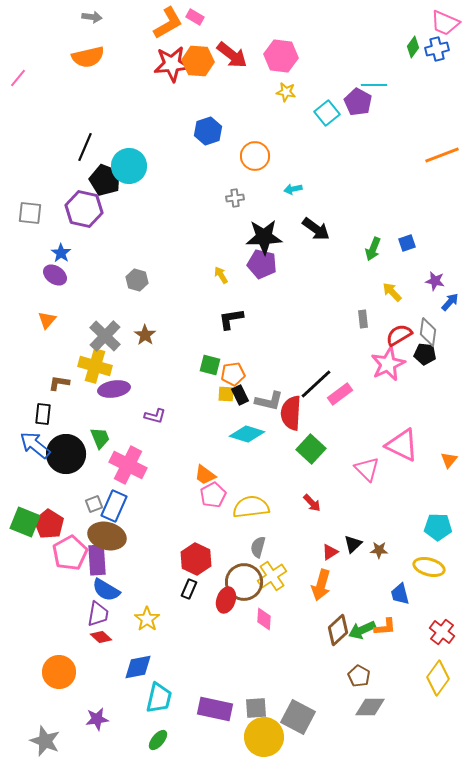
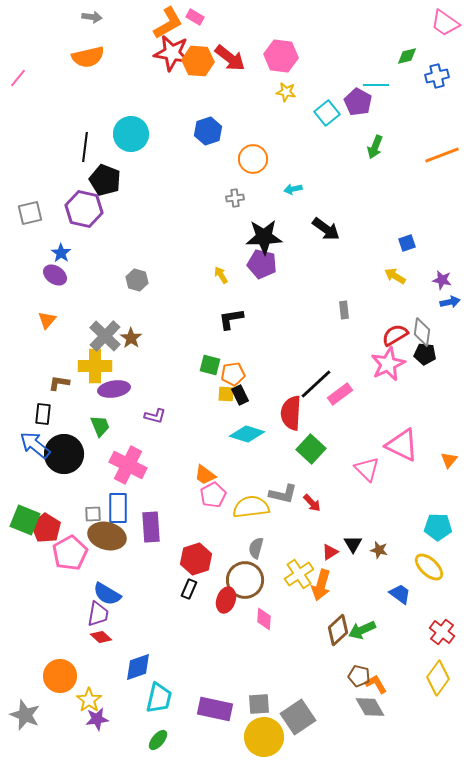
pink trapezoid at (445, 23): rotated 12 degrees clockwise
green diamond at (413, 47): moved 6 px left, 9 px down; rotated 40 degrees clockwise
blue cross at (437, 49): moved 27 px down
red arrow at (232, 55): moved 2 px left, 3 px down
red star at (172, 64): moved 11 px up; rotated 15 degrees clockwise
cyan line at (374, 85): moved 2 px right
black line at (85, 147): rotated 16 degrees counterclockwise
orange circle at (255, 156): moved 2 px left, 3 px down
cyan circle at (129, 166): moved 2 px right, 32 px up
gray square at (30, 213): rotated 20 degrees counterclockwise
black arrow at (316, 229): moved 10 px right
green arrow at (373, 249): moved 2 px right, 102 px up
purple star at (435, 281): moved 7 px right, 1 px up
yellow arrow at (392, 292): moved 3 px right, 16 px up; rotated 15 degrees counterclockwise
blue arrow at (450, 302): rotated 36 degrees clockwise
gray rectangle at (363, 319): moved 19 px left, 9 px up
gray diamond at (428, 332): moved 6 px left
brown star at (145, 335): moved 14 px left, 3 px down
red semicircle at (399, 335): moved 4 px left
yellow cross at (95, 366): rotated 16 degrees counterclockwise
gray L-shape at (269, 401): moved 14 px right, 93 px down
green trapezoid at (100, 438): moved 12 px up
black circle at (66, 454): moved 2 px left
gray square at (94, 504): moved 1 px left, 10 px down; rotated 18 degrees clockwise
blue rectangle at (114, 506): moved 4 px right, 2 px down; rotated 24 degrees counterclockwise
green square at (25, 522): moved 2 px up
red pentagon at (49, 524): moved 3 px left, 4 px down
black triangle at (353, 544): rotated 18 degrees counterclockwise
gray semicircle at (258, 547): moved 2 px left, 1 px down
brown star at (379, 550): rotated 12 degrees clockwise
red hexagon at (196, 559): rotated 16 degrees clockwise
purple rectangle at (97, 560): moved 54 px right, 33 px up
yellow ellipse at (429, 567): rotated 28 degrees clockwise
yellow cross at (272, 576): moved 27 px right, 2 px up
brown circle at (244, 582): moved 1 px right, 2 px up
blue semicircle at (106, 590): moved 1 px right, 4 px down
blue trapezoid at (400, 594): rotated 140 degrees clockwise
yellow star at (147, 619): moved 58 px left, 81 px down
orange L-shape at (385, 627): moved 9 px left, 57 px down; rotated 115 degrees counterclockwise
blue diamond at (138, 667): rotated 8 degrees counterclockwise
orange circle at (59, 672): moved 1 px right, 4 px down
brown pentagon at (359, 676): rotated 15 degrees counterclockwise
gray diamond at (370, 707): rotated 60 degrees clockwise
gray square at (256, 708): moved 3 px right, 4 px up
gray square at (298, 717): rotated 28 degrees clockwise
gray star at (45, 741): moved 20 px left, 26 px up
